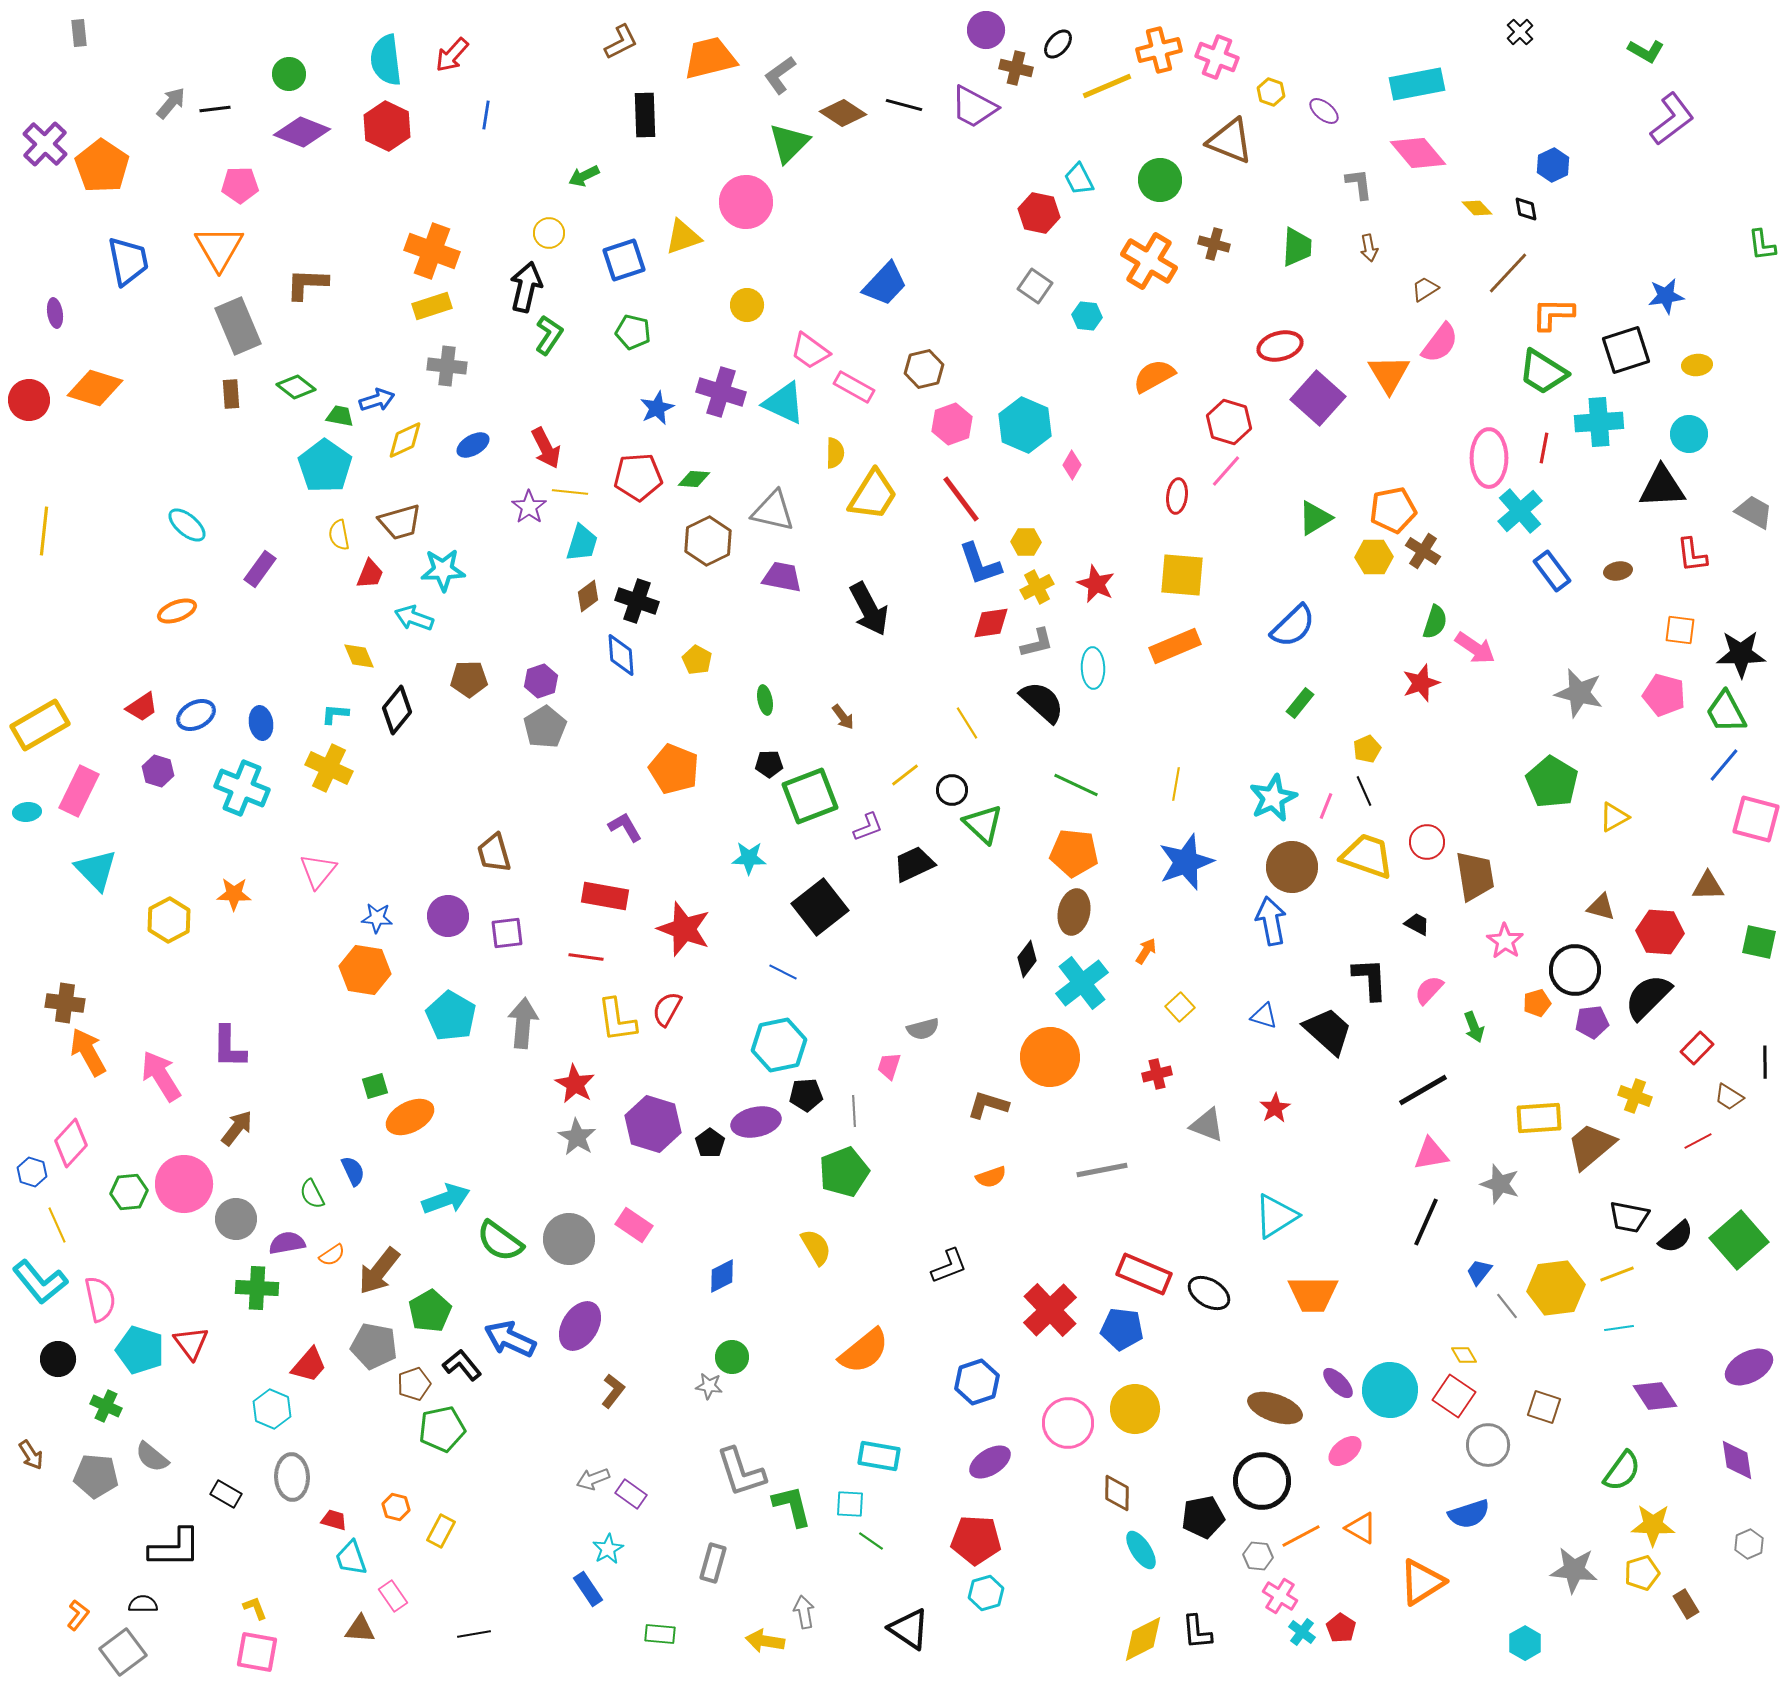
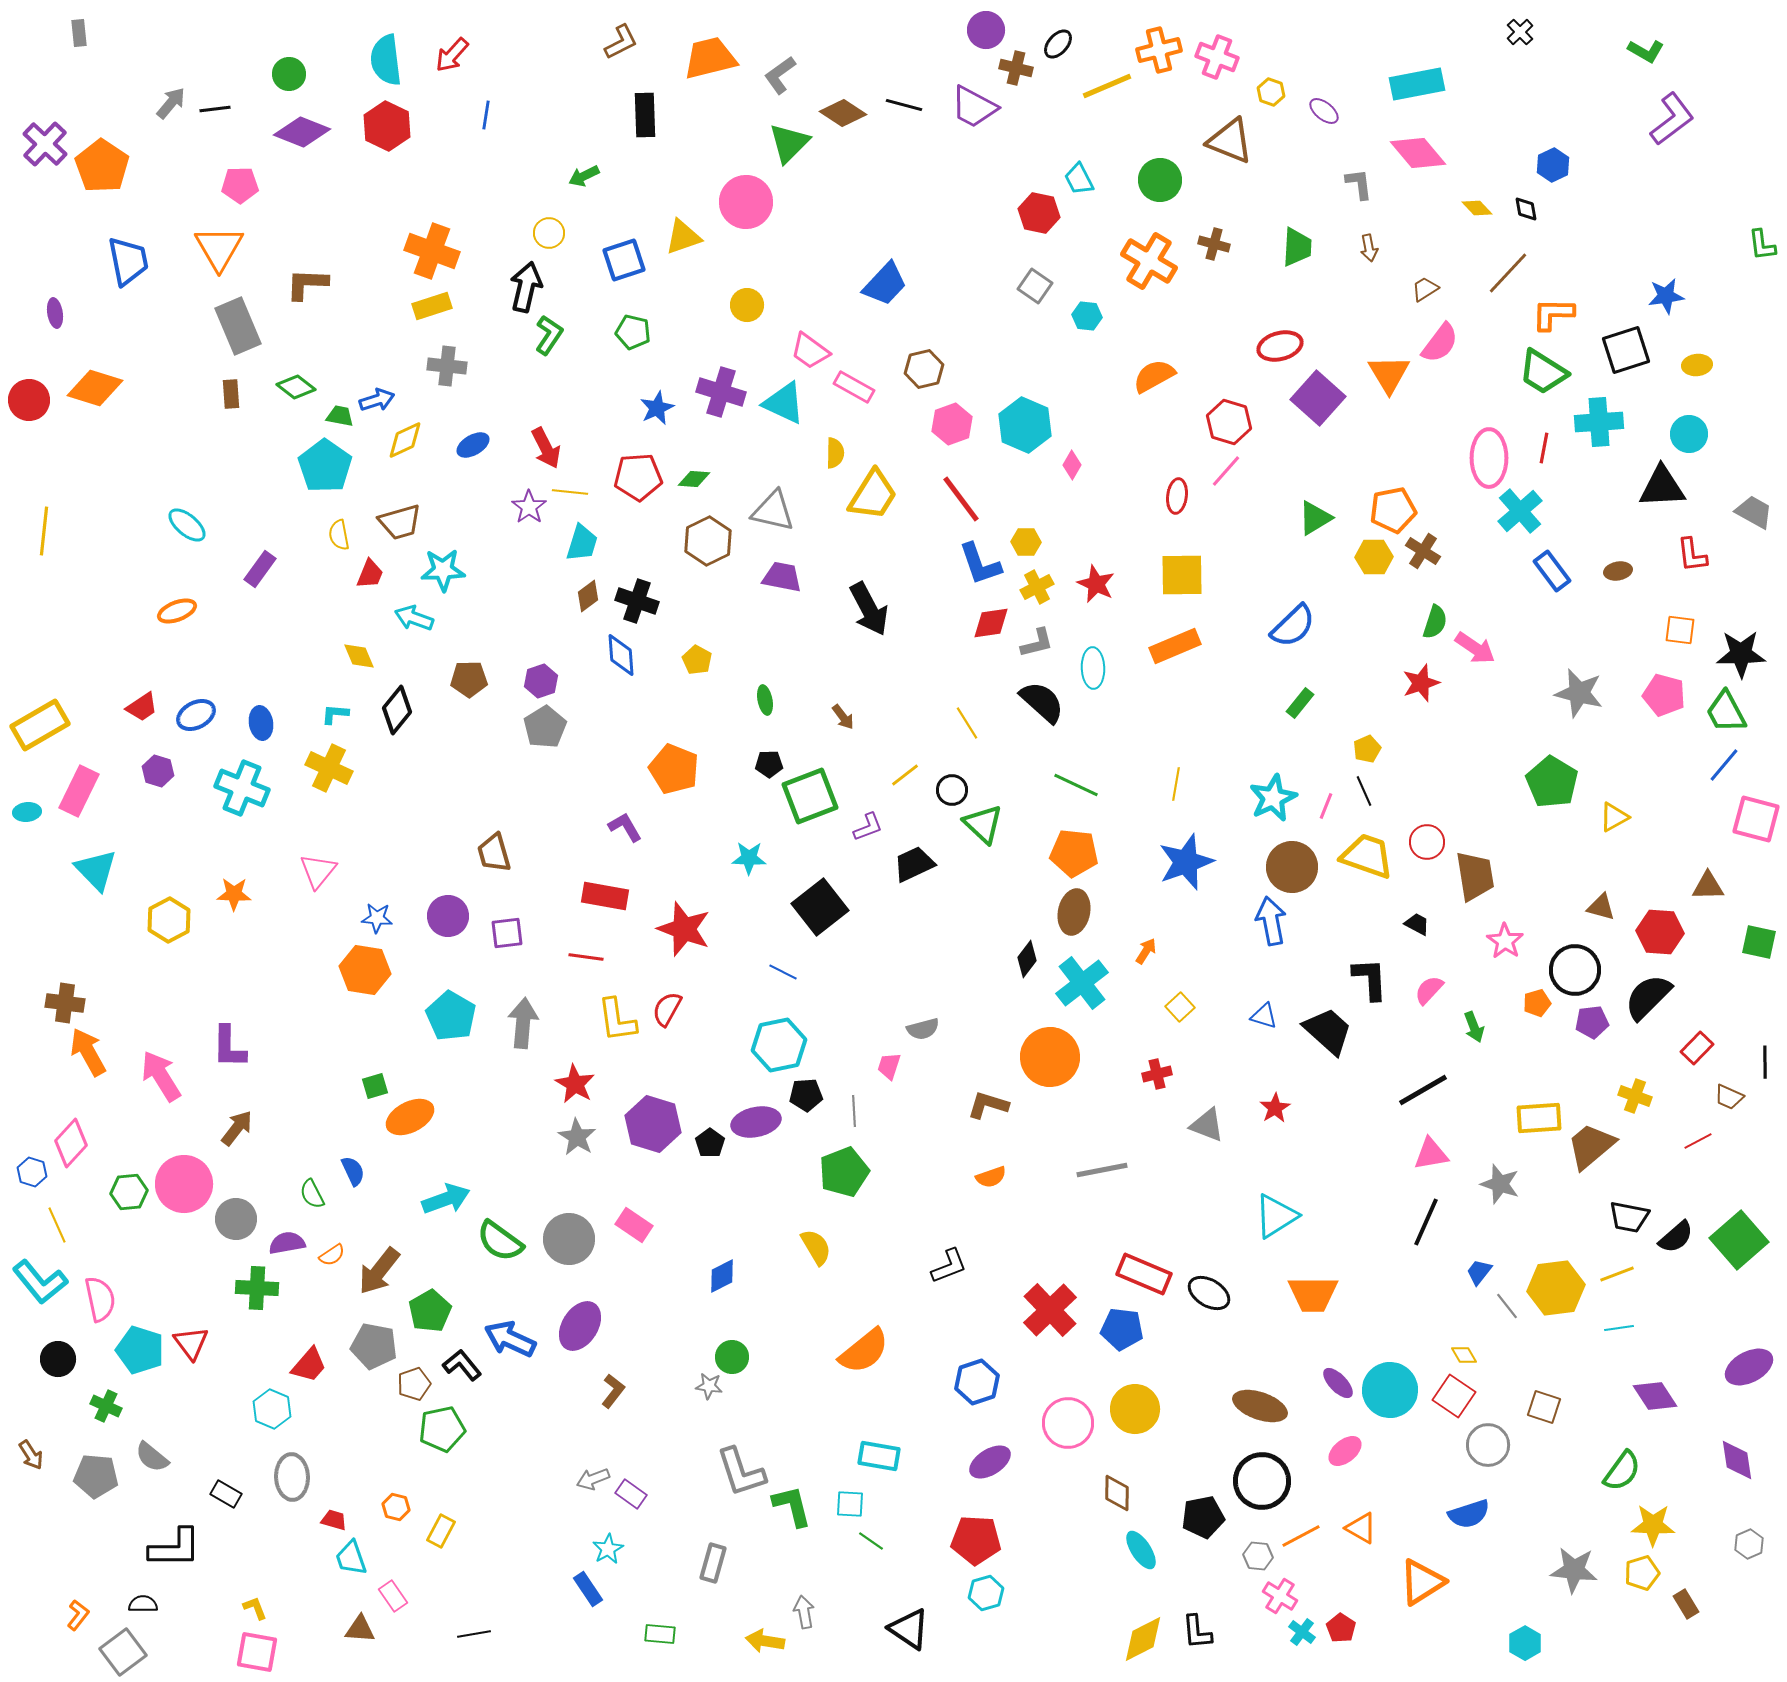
yellow square at (1182, 575): rotated 6 degrees counterclockwise
brown trapezoid at (1729, 1097): rotated 8 degrees counterclockwise
brown ellipse at (1275, 1408): moved 15 px left, 2 px up
